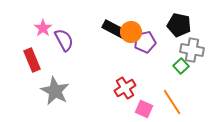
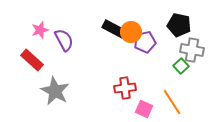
pink star: moved 3 px left, 2 px down; rotated 18 degrees clockwise
red rectangle: rotated 25 degrees counterclockwise
red cross: rotated 25 degrees clockwise
